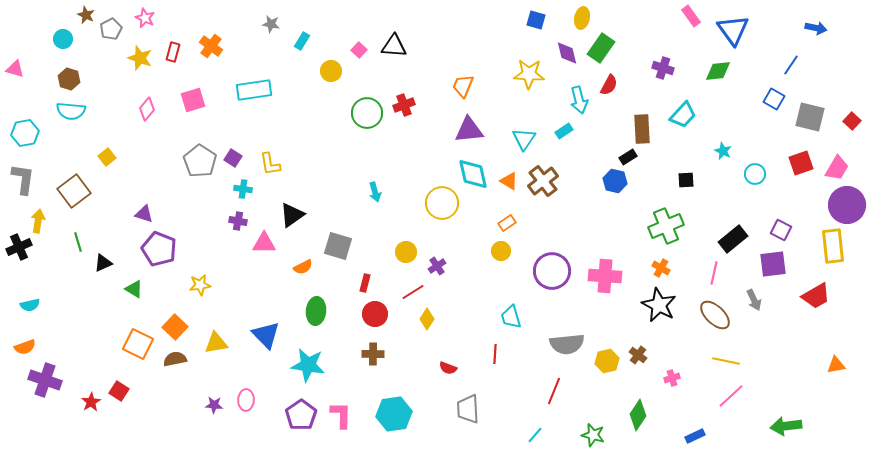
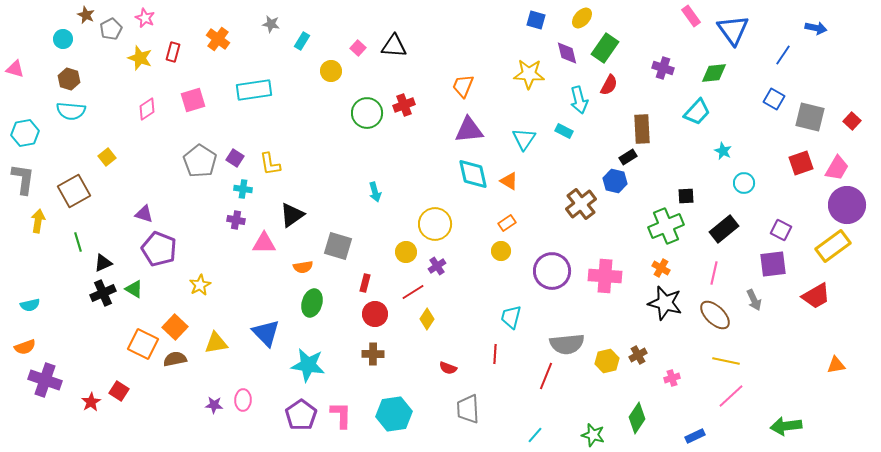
yellow ellipse at (582, 18): rotated 30 degrees clockwise
orange cross at (211, 46): moved 7 px right, 7 px up
green rectangle at (601, 48): moved 4 px right
pink square at (359, 50): moved 1 px left, 2 px up
blue line at (791, 65): moved 8 px left, 10 px up
green diamond at (718, 71): moved 4 px left, 2 px down
pink diamond at (147, 109): rotated 15 degrees clockwise
cyan trapezoid at (683, 115): moved 14 px right, 3 px up
cyan rectangle at (564, 131): rotated 60 degrees clockwise
purple square at (233, 158): moved 2 px right
cyan circle at (755, 174): moved 11 px left, 9 px down
black square at (686, 180): moved 16 px down
brown cross at (543, 181): moved 38 px right, 23 px down
brown square at (74, 191): rotated 8 degrees clockwise
yellow circle at (442, 203): moved 7 px left, 21 px down
purple cross at (238, 221): moved 2 px left, 1 px up
black rectangle at (733, 239): moved 9 px left, 10 px up
yellow rectangle at (833, 246): rotated 60 degrees clockwise
black cross at (19, 247): moved 84 px right, 46 px down
orange semicircle at (303, 267): rotated 18 degrees clockwise
yellow star at (200, 285): rotated 20 degrees counterclockwise
black star at (659, 305): moved 6 px right, 2 px up; rotated 12 degrees counterclockwise
green ellipse at (316, 311): moved 4 px left, 8 px up; rotated 12 degrees clockwise
cyan trapezoid at (511, 317): rotated 30 degrees clockwise
blue triangle at (266, 335): moved 2 px up
orange square at (138, 344): moved 5 px right
brown cross at (638, 355): rotated 24 degrees clockwise
red line at (554, 391): moved 8 px left, 15 px up
pink ellipse at (246, 400): moved 3 px left
green diamond at (638, 415): moved 1 px left, 3 px down
